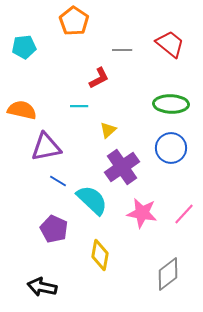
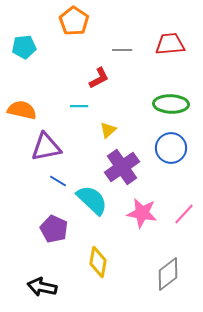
red trapezoid: rotated 44 degrees counterclockwise
yellow diamond: moved 2 px left, 7 px down
